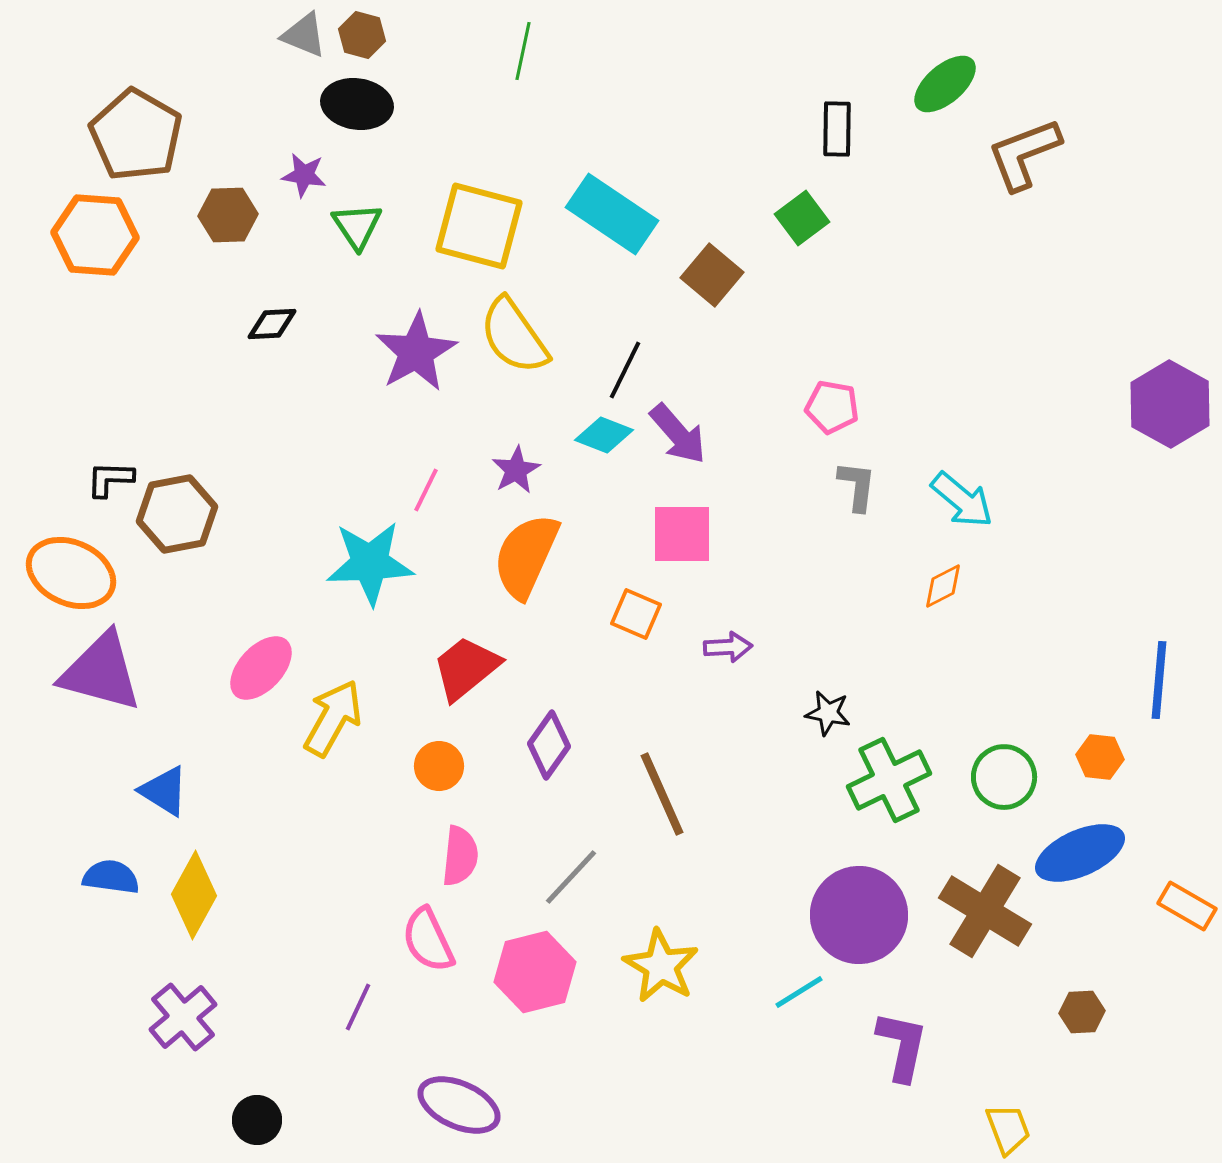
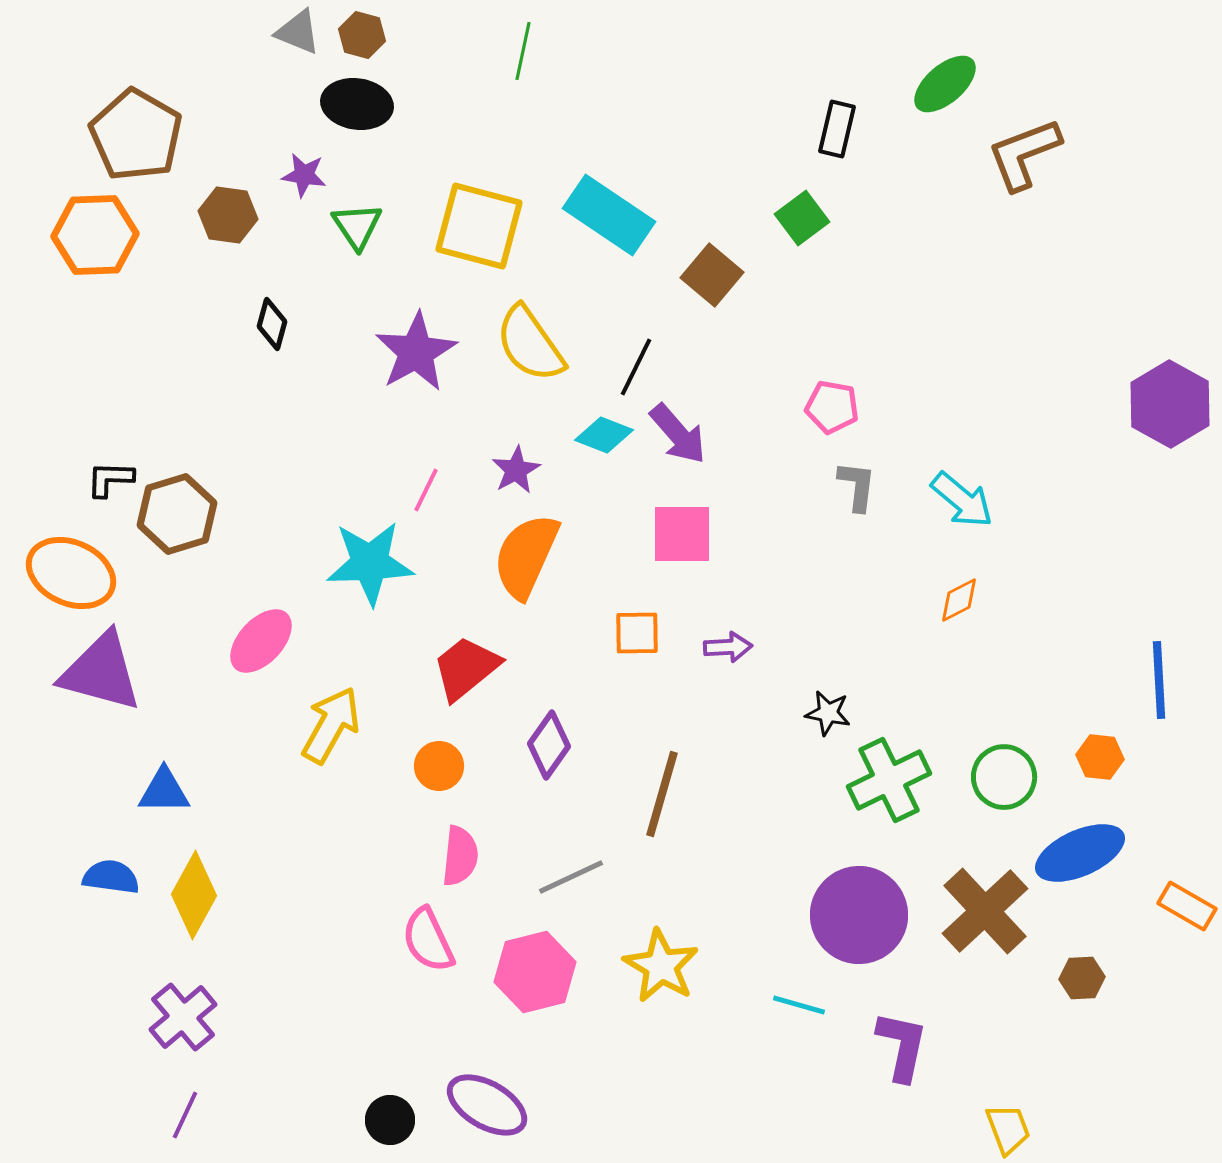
gray triangle at (304, 35): moved 6 px left, 3 px up
black rectangle at (837, 129): rotated 12 degrees clockwise
cyan rectangle at (612, 214): moved 3 px left, 1 px down
brown hexagon at (228, 215): rotated 10 degrees clockwise
orange hexagon at (95, 235): rotated 6 degrees counterclockwise
black diamond at (272, 324): rotated 72 degrees counterclockwise
yellow semicircle at (514, 336): moved 16 px right, 8 px down
black line at (625, 370): moved 11 px right, 3 px up
brown hexagon at (177, 514): rotated 6 degrees counterclockwise
orange diamond at (943, 586): moved 16 px right, 14 px down
orange square at (636, 614): moved 1 px right, 19 px down; rotated 24 degrees counterclockwise
pink ellipse at (261, 668): moved 27 px up
blue line at (1159, 680): rotated 8 degrees counterclockwise
yellow arrow at (333, 718): moved 2 px left, 7 px down
blue triangle at (164, 791): rotated 32 degrees counterclockwise
brown line at (662, 794): rotated 40 degrees clockwise
gray line at (571, 877): rotated 22 degrees clockwise
brown cross at (985, 911): rotated 16 degrees clockwise
cyan line at (799, 992): moved 13 px down; rotated 48 degrees clockwise
purple line at (358, 1007): moved 173 px left, 108 px down
brown hexagon at (1082, 1012): moved 34 px up
purple ellipse at (459, 1105): moved 28 px right; rotated 6 degrees clockwise
black circle at (257, 1120): moved 133 px right
